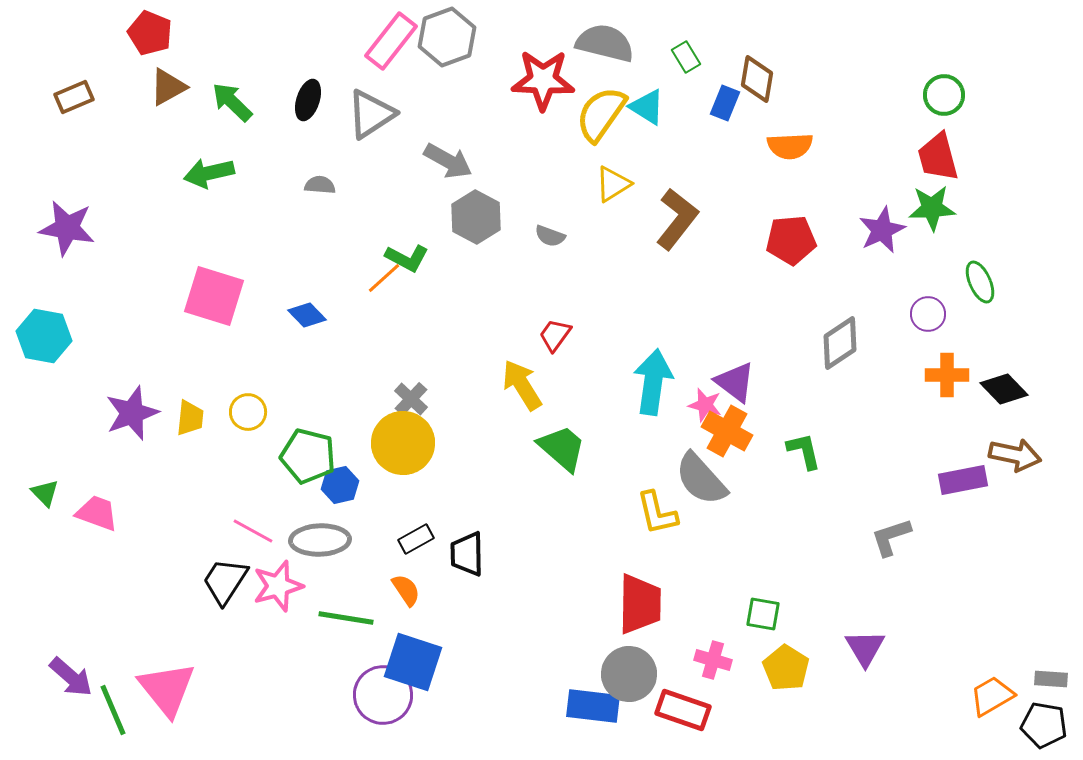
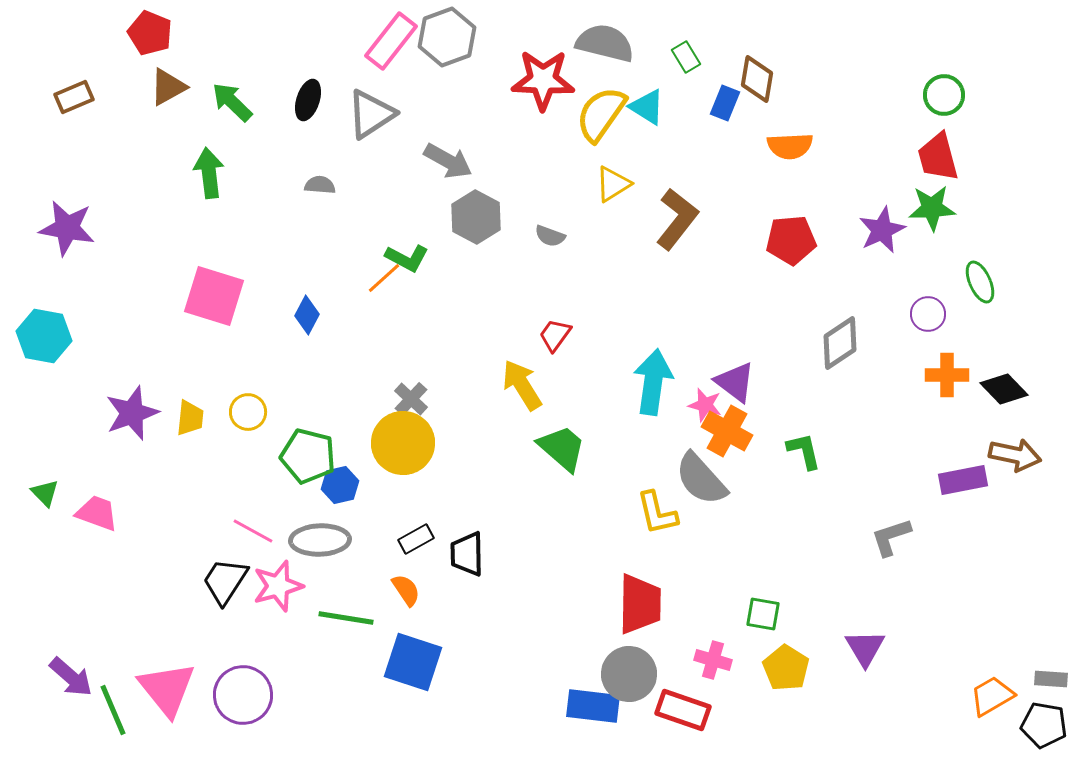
green arrow at (209, 173): rotated 96 degrees clockwise
blue diamond at (307, 315): rotated 72 degrees clockwise
purple circle at (383, 695): moved 140 px left
